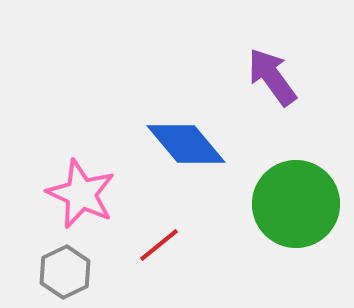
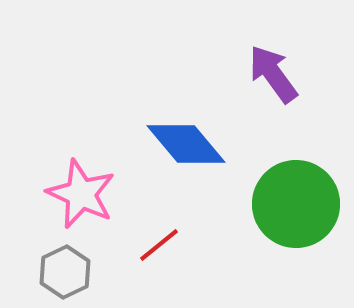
purple arrow: moved 1 px right, 3 px up
